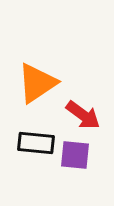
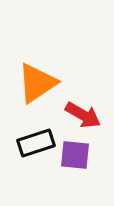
red arrow: rotated 6 degrees counterclockwise
black rectangle: rotated 24 degrees counterclockwise
